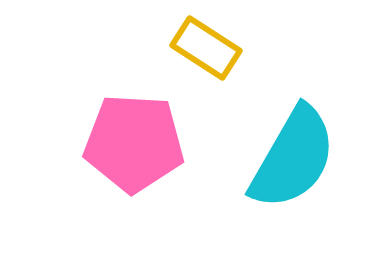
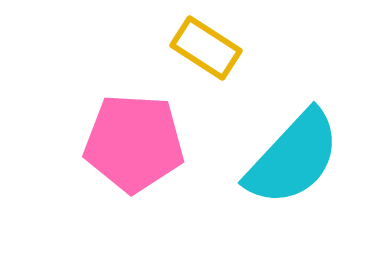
cyan semicircle: rotated 13 degrees clockwise
